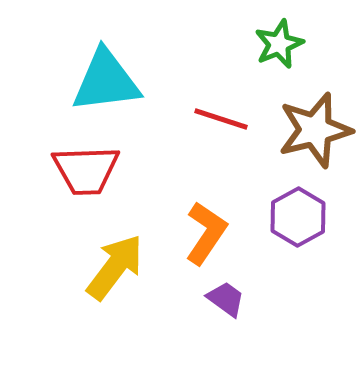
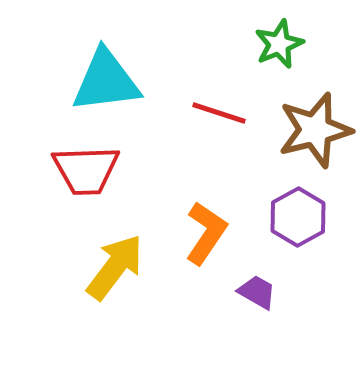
red line: moved 2 px left, 6 px up
purple trapezoid: moved 31 px right, 7 px up; rotated 6 degrees counterclockwise
